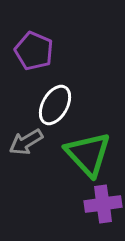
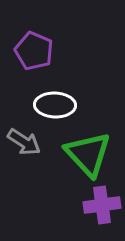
white ellipse: rotated 63 degrees clockwise
gray arrow: moved 2 px left; rotated 116 degrees counterclockwise
purple cross: moved 1 px left, 1 px down
